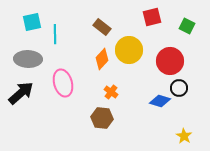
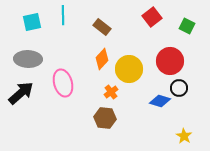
red square: rotated 24 degrees counterclockwise
cyan line: moved 8 px right, 19 px up
yellow circle: moved 19 px down
orange cross: rotated 16 degrees clockwise
brown hexagon: moved 3 px right
